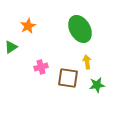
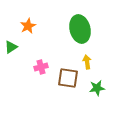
green ellipse: rotated 16 degrees clockwise
green star: moved 3 px down
